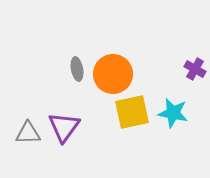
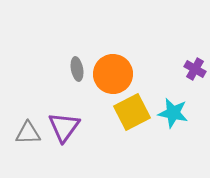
yellow square: rotated 15 degrees counterclockwise
